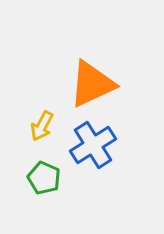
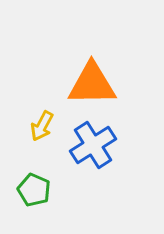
orange triangle: rotated 24 degrees clockwise
green pentagon: moved 10 px left, 12 px down
